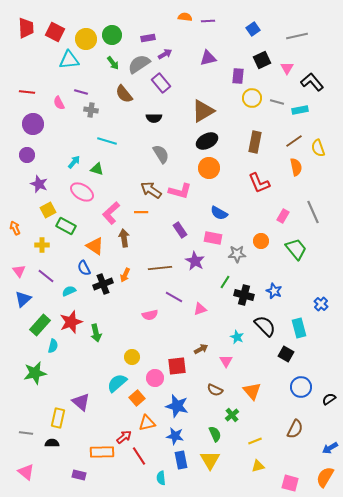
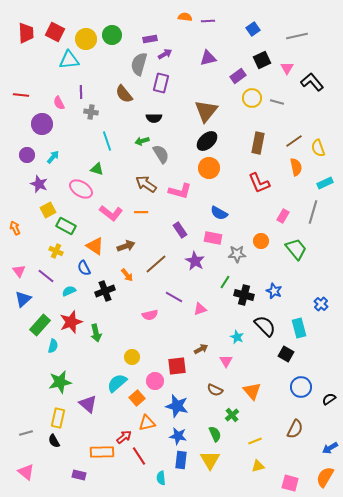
red trapezoid at (26, 28): moved 5 px down
purple rectangle at (148, 38): moved 2 px right, 1 px down
green arrow at (113, 63): moved 29 px right, 78 px down; rotated 112 degrees clockwise
gray semicircle at (139, 64): rotated 40 degrees counterclockwise
purple rectangle at (238, 76): rotated 49 degrees clockwise
purple rectangle at (161, 83): rotated 54 degrees clockwise
red line at (27, 92): moved 6 px left, 3 px down
purple line at (81, 92): rotated 72 degrees clockwise
gray cross at (91, 110): moved 2 px down
cyan rectangle at (300, 110): moved 25 px right, 73 px down; rotated 14 degrees counterclockwise
brown triangle at (203, 111): moved 3 px right; rotated 20 degrees counterclockwise
purple circle at (33, 124): moved 9 px right
cyan line at (107, 141): rotated 54 degrees clockwise
black ellipse at (207, 141): rotated 15 degrees counterclockwise
brown rectangle at (255, 142): moved 3 px right, 1 px down
cyan arrow at (74, 162): moved 21 px left, 5 px up
brown arrow at (151, 190): moved 5 px left, 6 px up
pink ellipse at (82, 192): moved 1 px left, 3 px up
gray line at (313, 212): rotated 40 degrees clockwise
pink L-shape at (111, 213): rotated 100 degrees counterclockwise
brown arrow at (124, 238): moved 2 px right, 8 px down; rotated 78 degrees clockwise
yellow cross at (42, 245): moved 14 px right, 6 px down; rotated 24 degrees clockwise
brown line at (160, 268): moved 4 px left, 4 px up; rotated 35 degrees counterclockwise
orange arrow at (125, 275): moved 2 px right; rotated 64 degrees counterclockwise
black cross at (103, 284): moved 2 px right, 7 px down
green star at (35, 373): moved 25 px right, 9 px down
pink circle at (155, 378): moved 3 px down
purple triangle at (81, 402): moved 7 px right, 2 px down
gray line at (26, 433): rotated 24 degrees counterclockwise
blue star at (175, 436): moved 3 px right
black semicircle at (52, 443): moved 2 px right, 2 px up; rotated 120 degrees counterclockwise
blue rectangle at (181, 460): rotated 18 degrees clockwise
